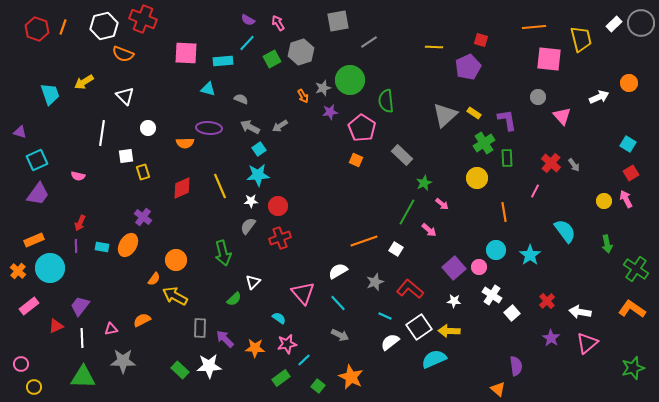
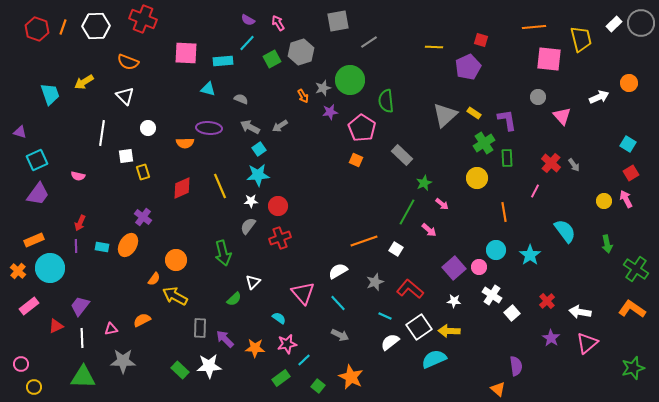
white hexagon at (104, 26): moved 8 px left; rotated 12 degrees clockwise
orange semicircle at (123, 54): moved 5 px right, 8 px down
